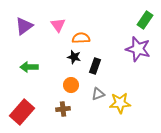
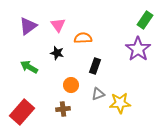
purple triangle: moved 4 px right
orange semicircle: moved 2 px right
purple star: rotated 20 degrees clockwise
black star: moved 17 px left, 4 px up
green arrow: rotated 30 degrees clockwise
